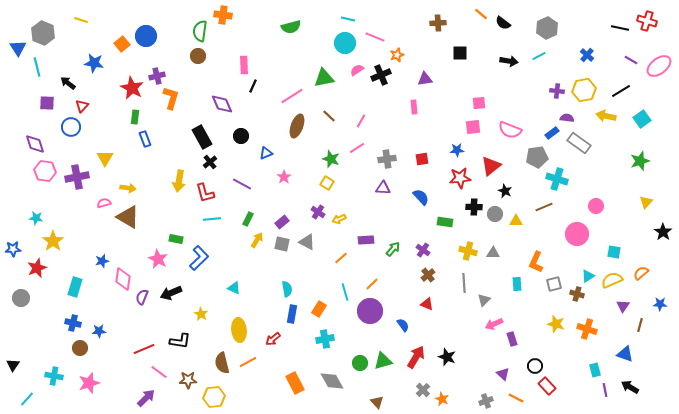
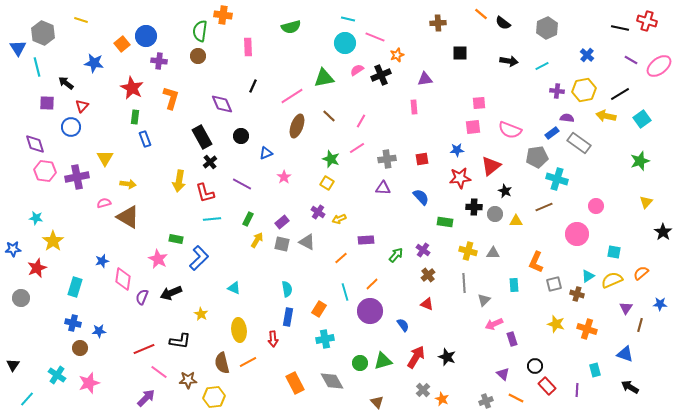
cyan line at (539, 56): moved 3 px right, 10 px down
pink rectangle at (244, 65): moved 4 px right, 18 px up
purple cross at (157, 76): moved 2 px right, 15 px up; rotated 21 degrees clockwise
black arrow at (68, 83): moved 2 px left
black line at (621, 91): moved 1 px left, 3 px down
yellow arrow at (128, 188): moved 4 px up
green arrow at (393, 249): moved 3 px right, 6 px down
cyan rectangle at (517, 284): moved 3 px left, 1 px down
purple triangle at (623, 306): moved 3 px right, 2 px down
blue rectangle at (292, 314): moved 4 px left, 3 px down
red arrow at (273, 339): rotated 56 degrees counterclockwise
cyan cross at (54, 376): moved 3 px right, 1 px up; rotated 24 degrees clockwise
purple line at (605, 390): moved 28 px left; rotated 16 degrees clockwise
